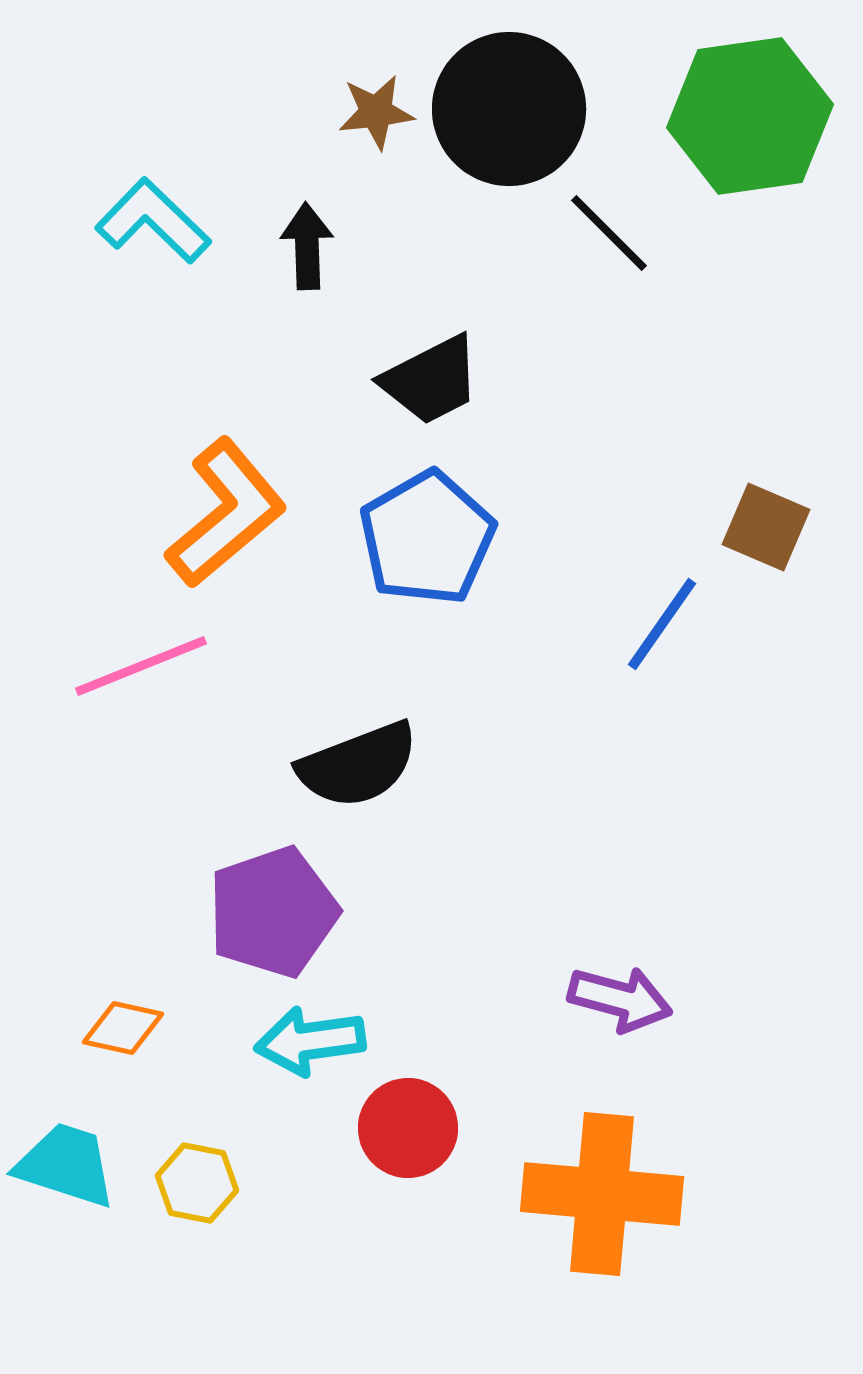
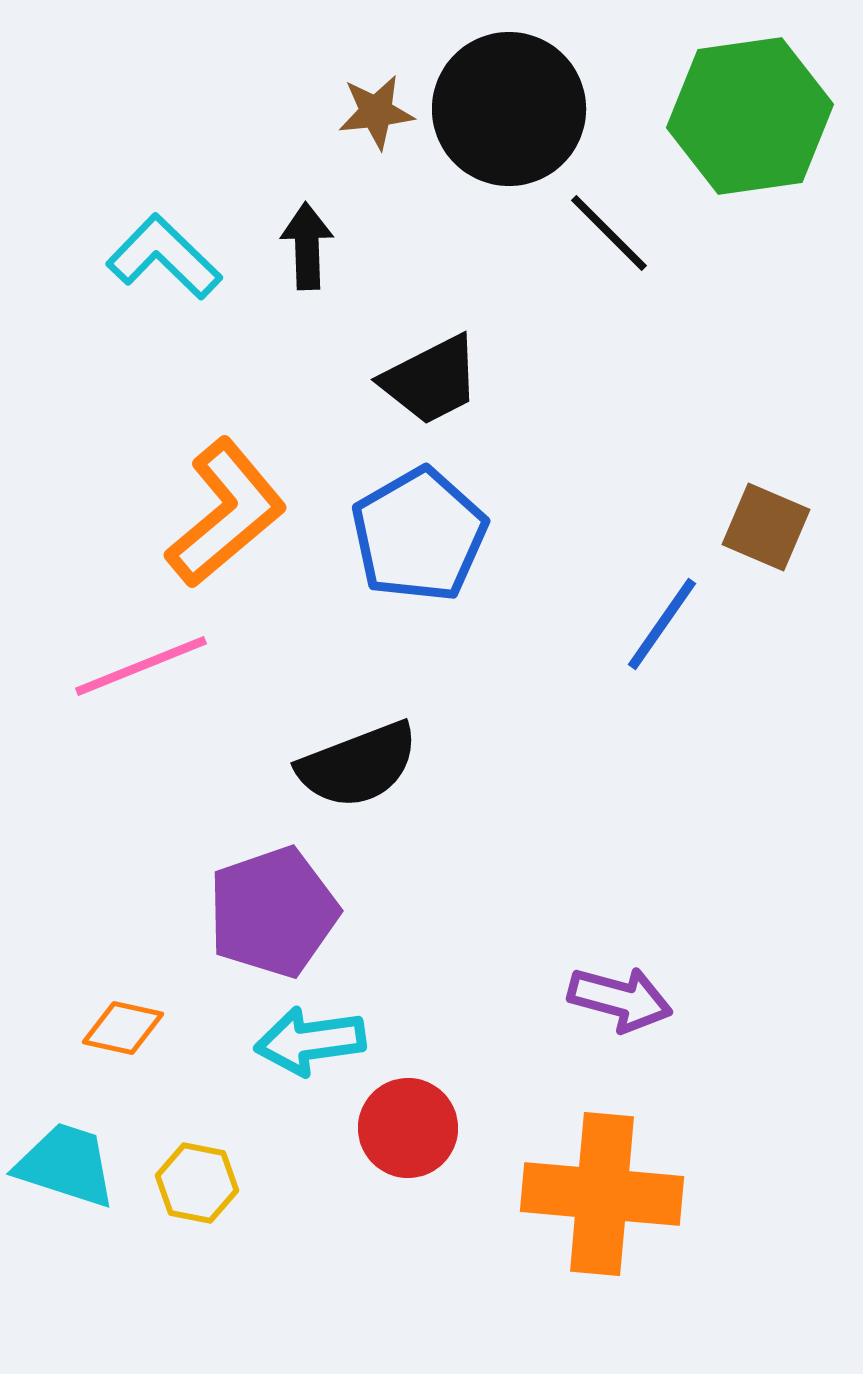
cyan L-shape: moved 11 px right, 36 px down
blue pentagon: moved 8 px left, 3 px up
